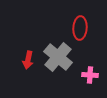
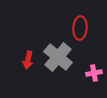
pink cross: moved 4 px right, 2 px up; rotated 14 degrees counterclockwise
